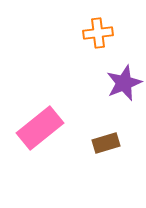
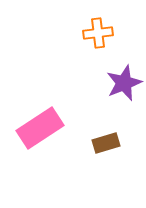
pink rectangle: rotated 6 degrees clockwise
